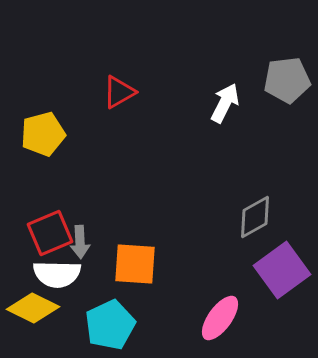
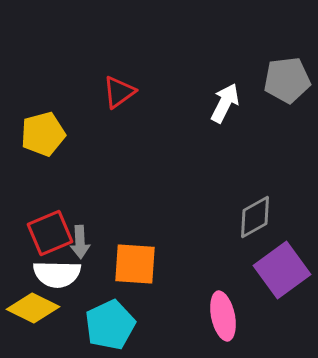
red triangle: rotated 6 degrees counterclockwise
pink ellipse: moved 3 px right, 2 px up; rotated 48 degrees counterclockwise
